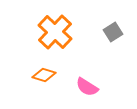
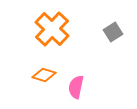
orange cross: moved 3 px left, 3 px up
pink semicircle: moved 11 px left; rotated 70 degrees clockwise
